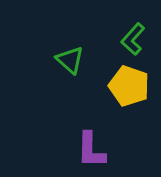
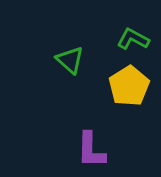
green L-shape: rotated 76 degrees clockwise
yellow pentagon: rotated 21 degrees clockwise
